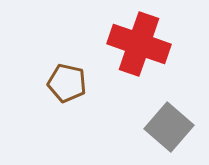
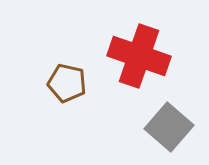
red cross: moved 12 px down
